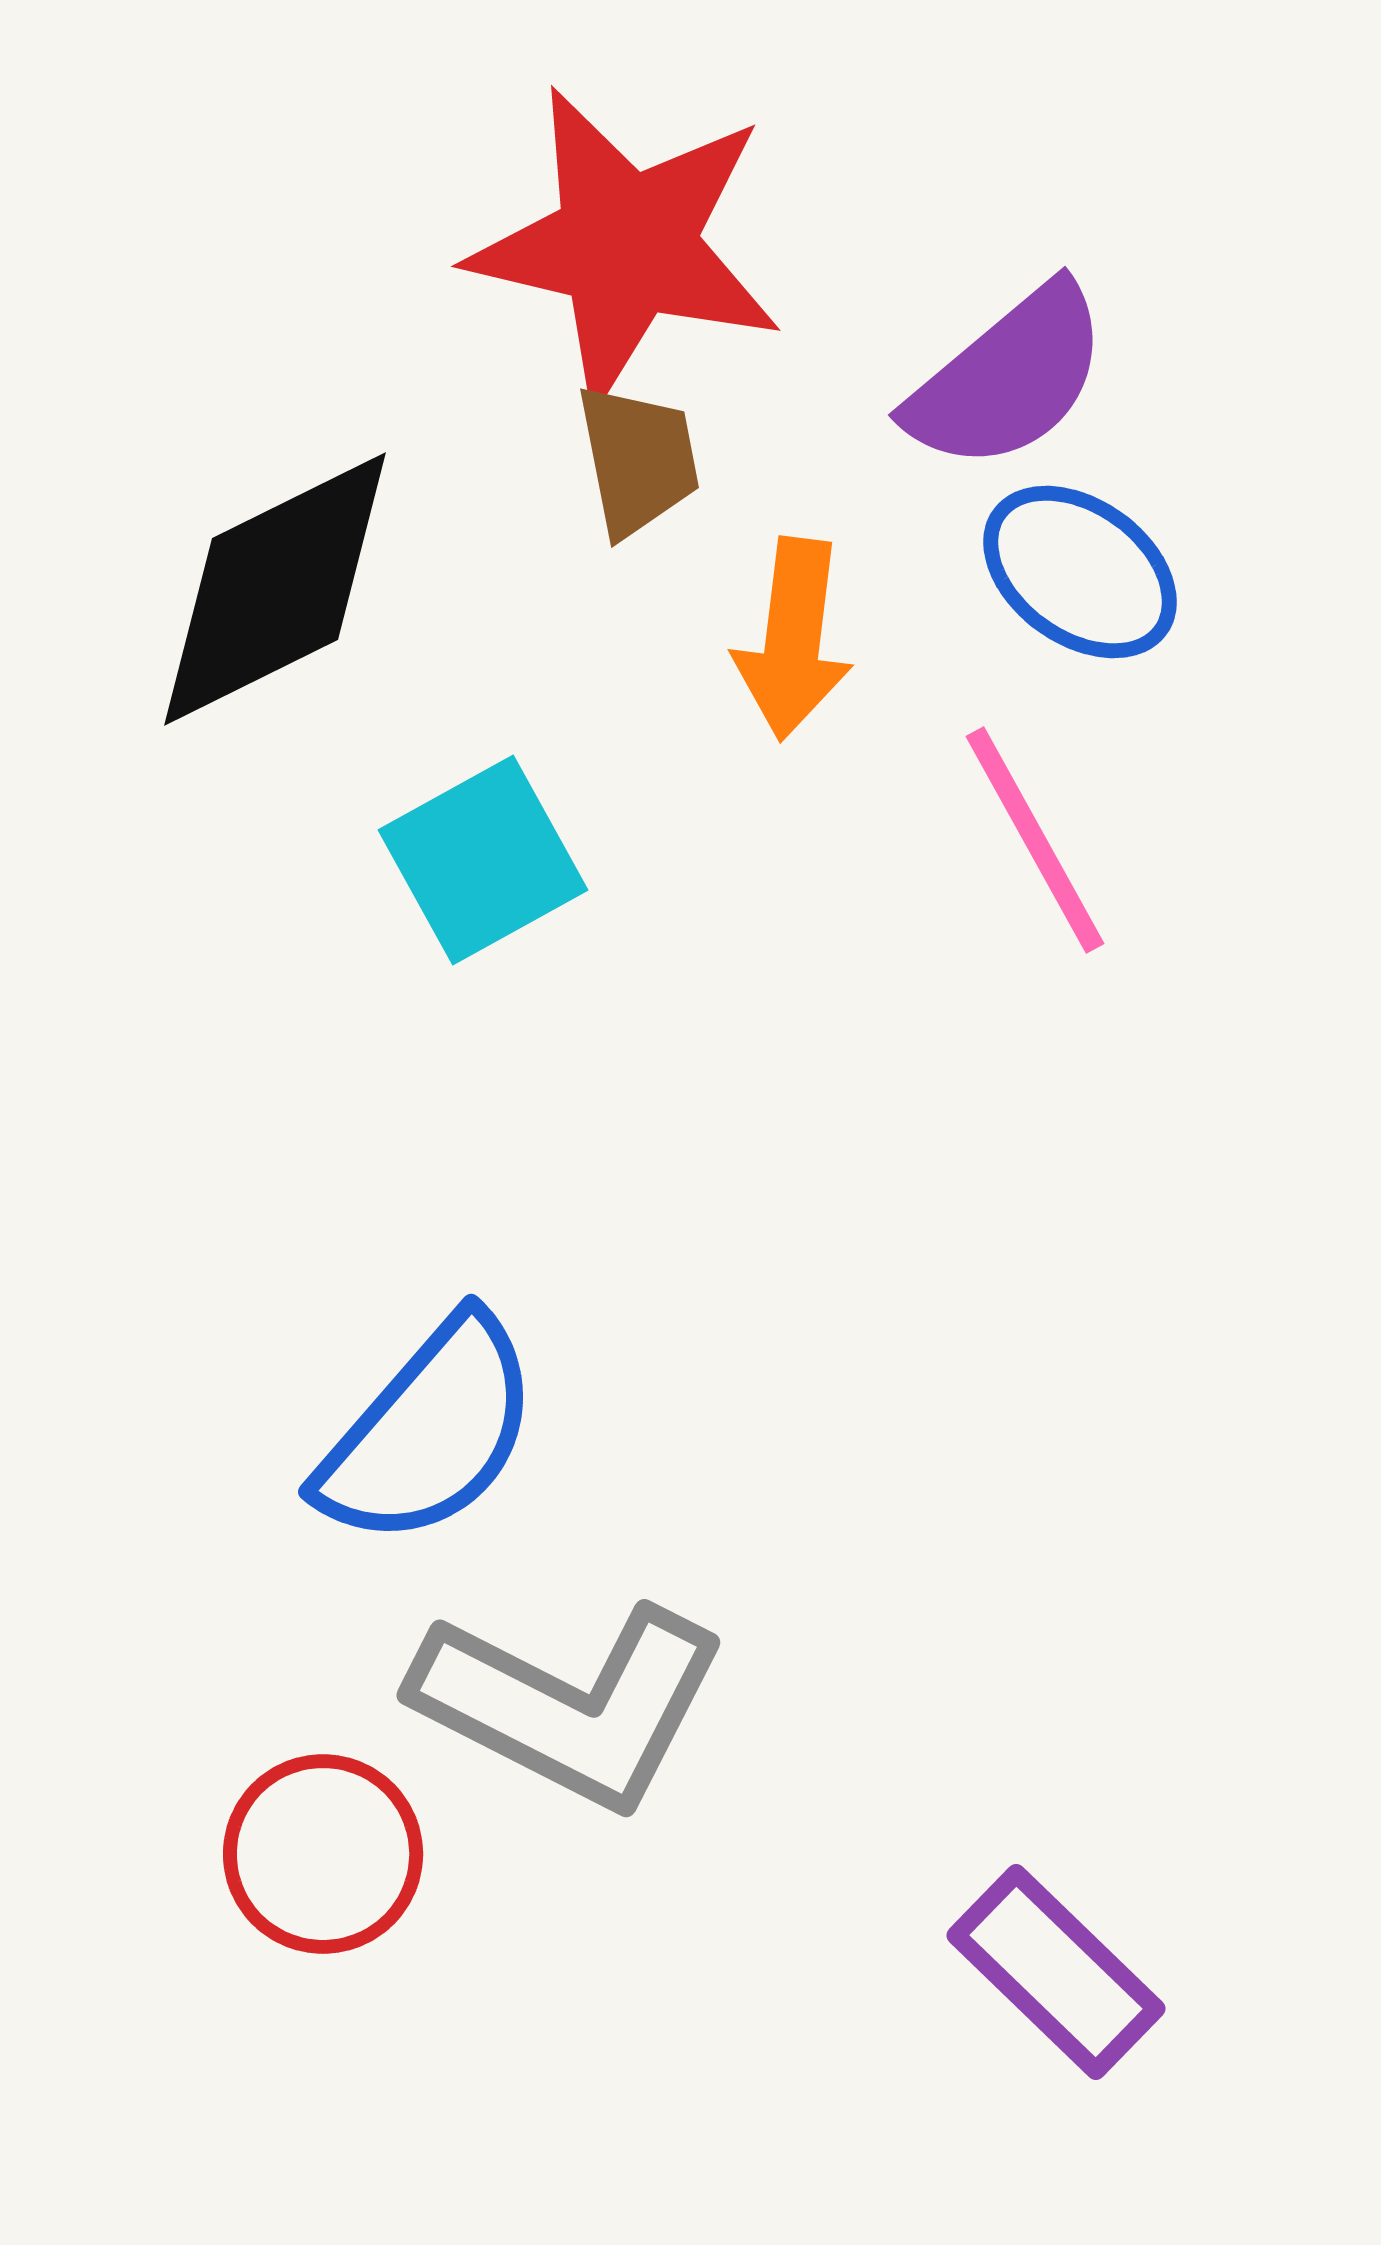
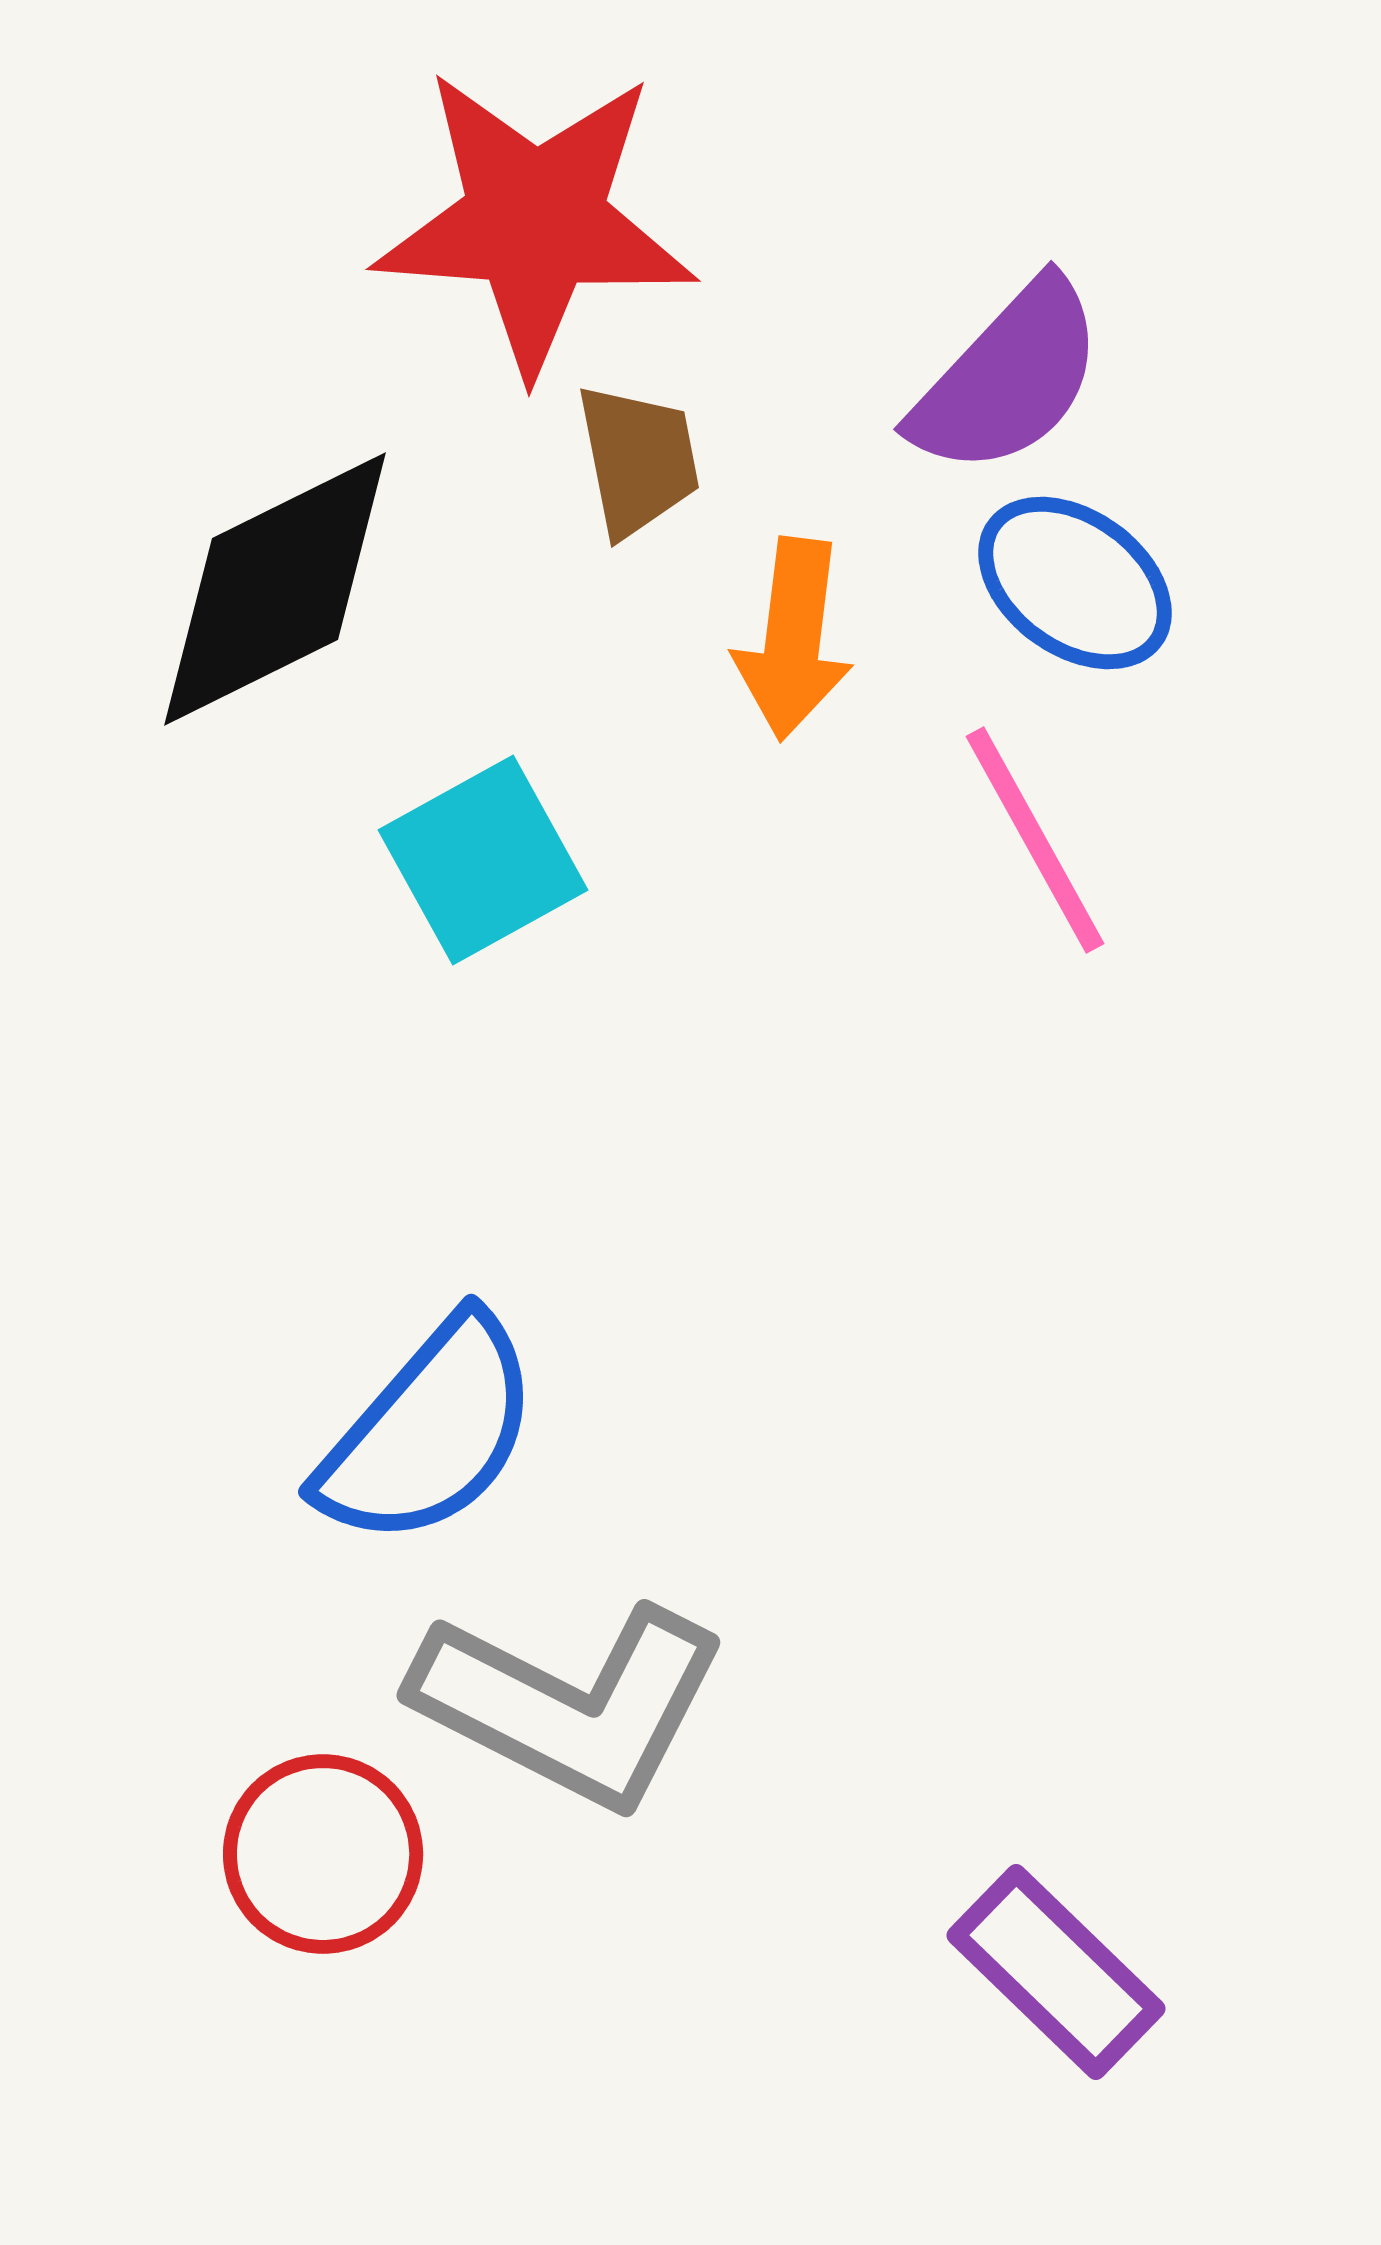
red star: moved 91 px left, 24 px up; rotated 9 degrees counterclockwise
purple semicircle: rotated 7 degrees counterclockwise
blue ellipse: moved 5 px left, 11 px down
